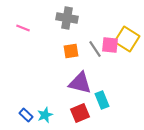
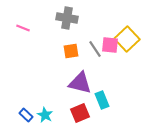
yellow square: rotated 15 degrees clockwise
cyan star: rotated 21 degrees counterclockwise
